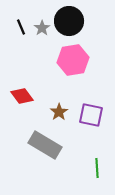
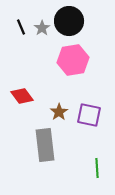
purple square: moved 2 px left
gray rectangle: rotated 52 degrees clockwise
